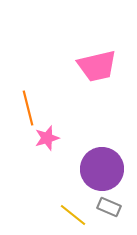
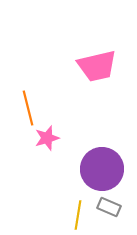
yellow line: moved 5 px right; rotated 60 degrees clockwise
